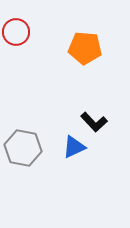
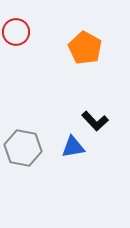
orange pentagon: rotated 24 degrees clockwise
black L-shape: moved 1 px right, 1 px up
blue triangle: moved 1 px left; rotated 15 degrees clockwise
